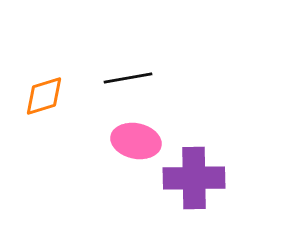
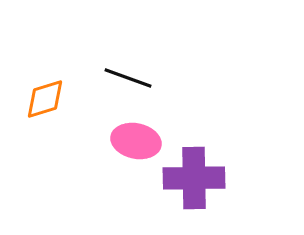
black line: rotated 30 degrees clockwise
orange diamond: moved 1 px right, 3 px down
